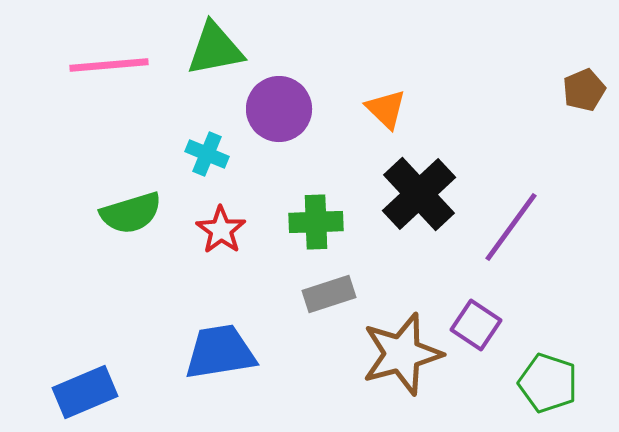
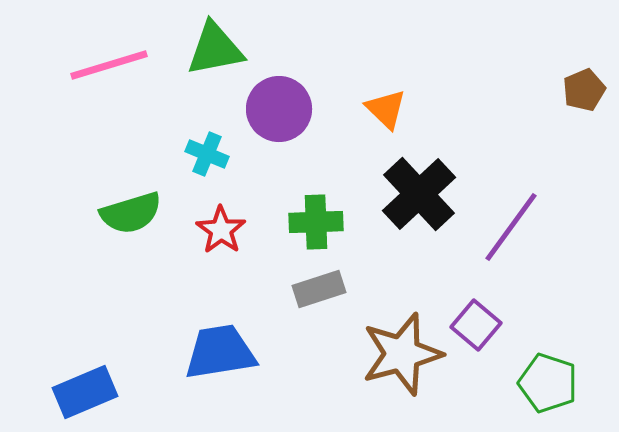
pink line: rotated 12 degrees counterclockwise
gray rectangle: moved 10 px left, 5 px up
purple square: rotated 6 degrees clockwise
